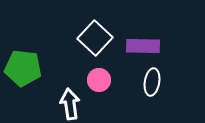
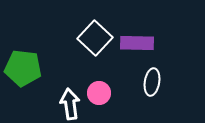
purple rectangle: moved 6 px left, 3 px up
pink circle: moved 13 px down
